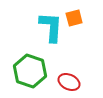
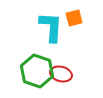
green hexagon: moved 7 px right
red ellipse: moved 8 px left, 8 px up; rotated 10 degrees counterclockwise
